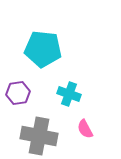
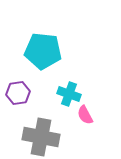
cyan pentagon: moved 2 px down
pink semicircle: moved 14 px up
gray cross: moved 2 px right, 1 px down
